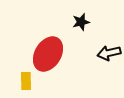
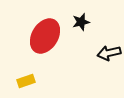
red ellipse: moved 3 px left, 18 px up
yellow rectangle: rotated 72 degrees clockwise
